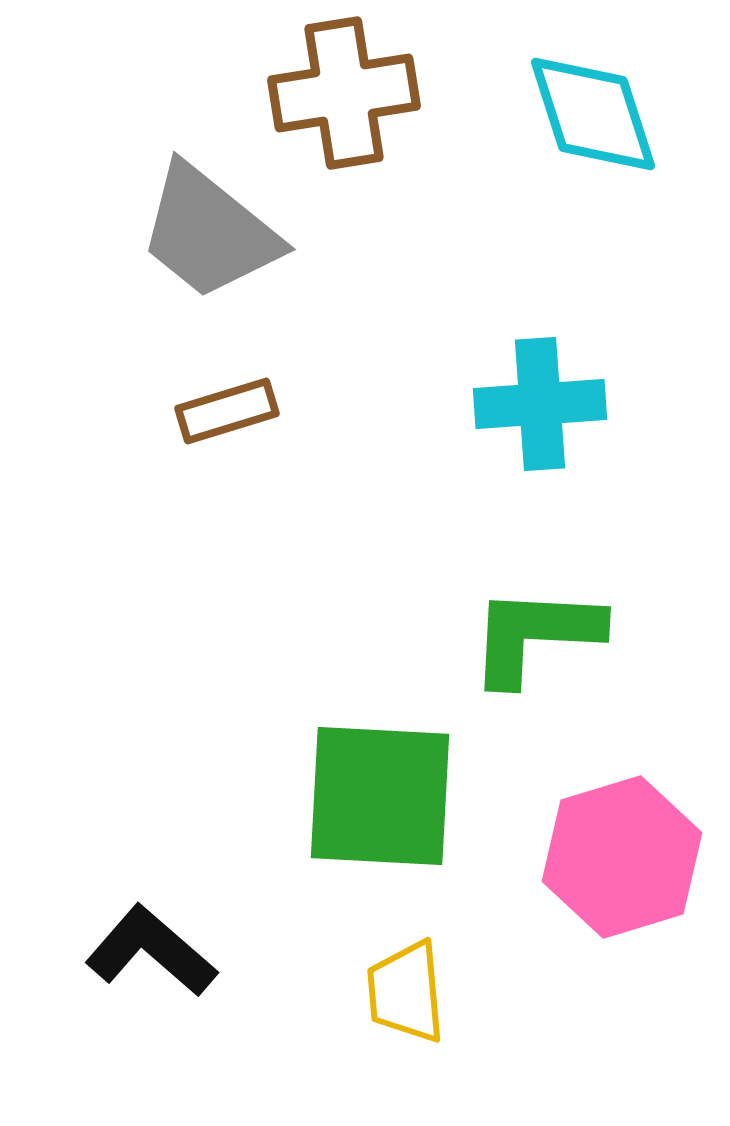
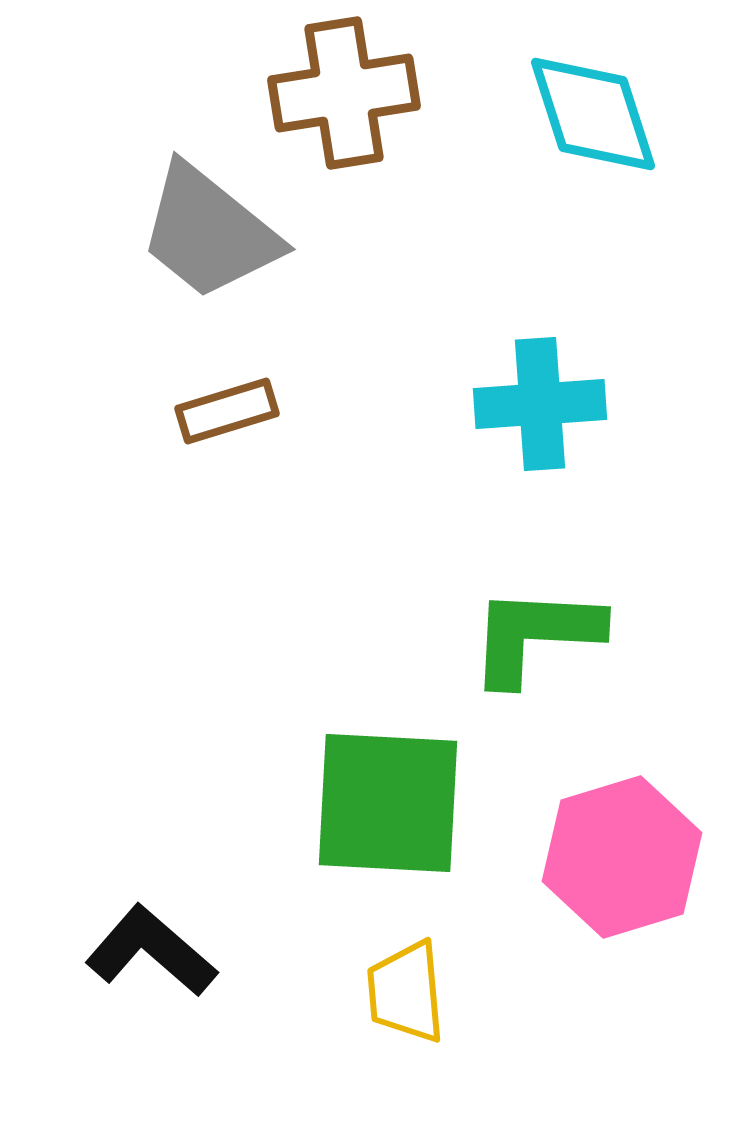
green square: moved 8 px right, 7 px down
